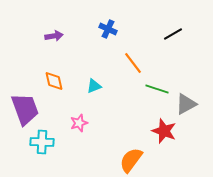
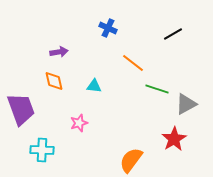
blue cross: moved 1 px up
purple arrow: moved 5 px right, 16 px down
orange line: rotated 15 degrees counterclockwise
cyan triangle: rotated 28 degrees clockwise
purple trapezoid: moved 4 px left
red star: moved 10 px right, 8 px down; rotated 20 degrees clockwise
cyan cross: moved 8 px down
